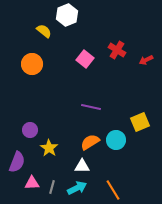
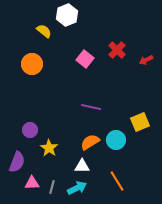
red cross: rotated 12 degrees clockwise
orange line: moved 4 px right, 9 px up
